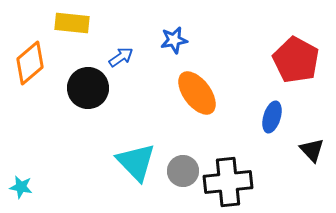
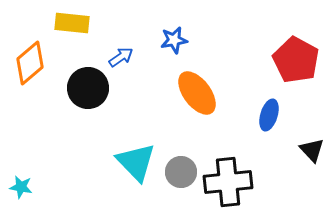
blue ellipse: moved 3 px left, 2 px up
gray circle: moved 2 px left, 1 px down
